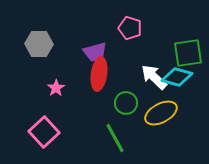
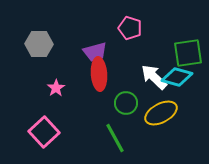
red ellipse: rotated 12 degrees counterclockwise
